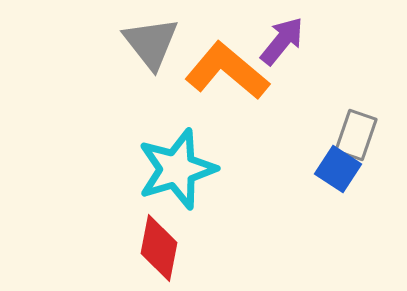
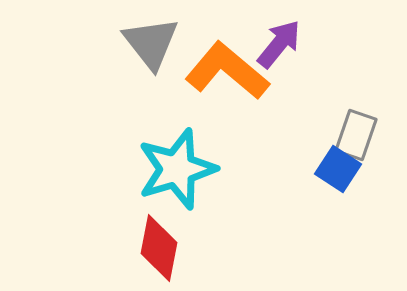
purple arrow: moved 3 px left, 3 px down
